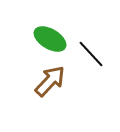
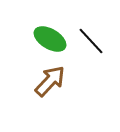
black line: moved 13 px up
